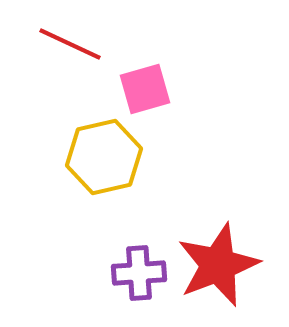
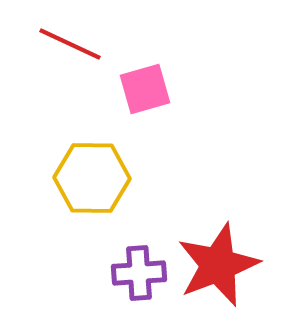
yellow hexagon: moved 12 px left, 21 px down; rotated 14 degrees clockwise
